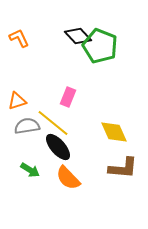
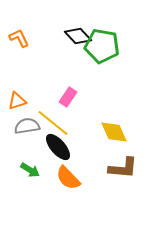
green pentagon: moved 2 px right; rotated 12 degrees counterclockwise
pink rectangle: rotated 12 degrees clockwise
